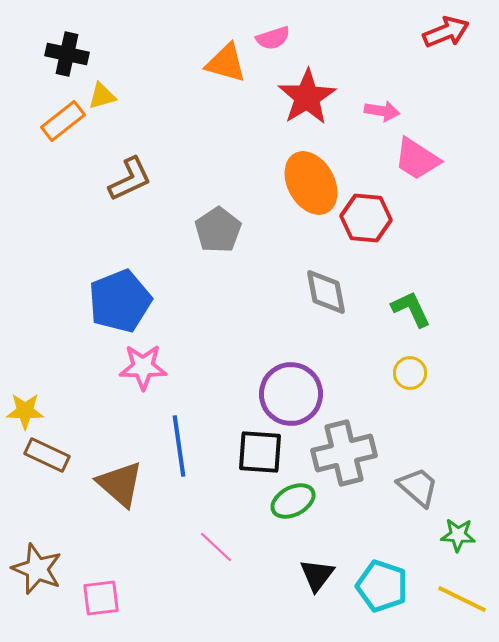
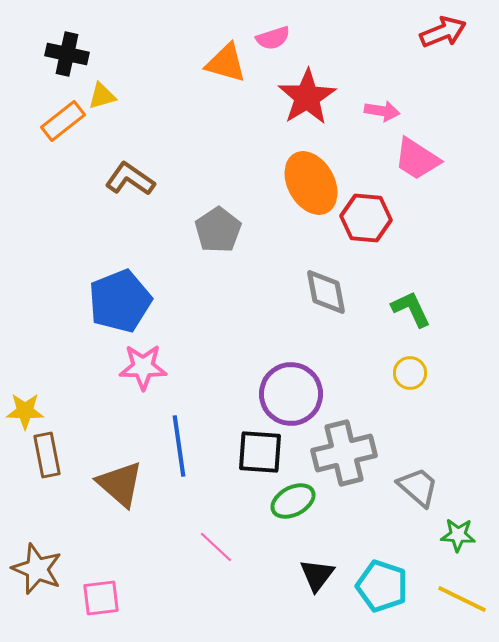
red arrow: moved 3 px left
brown L-shape: rotated 120 degrees counterclockwise
brown rectangle: rotated 54 degrees clockwise
